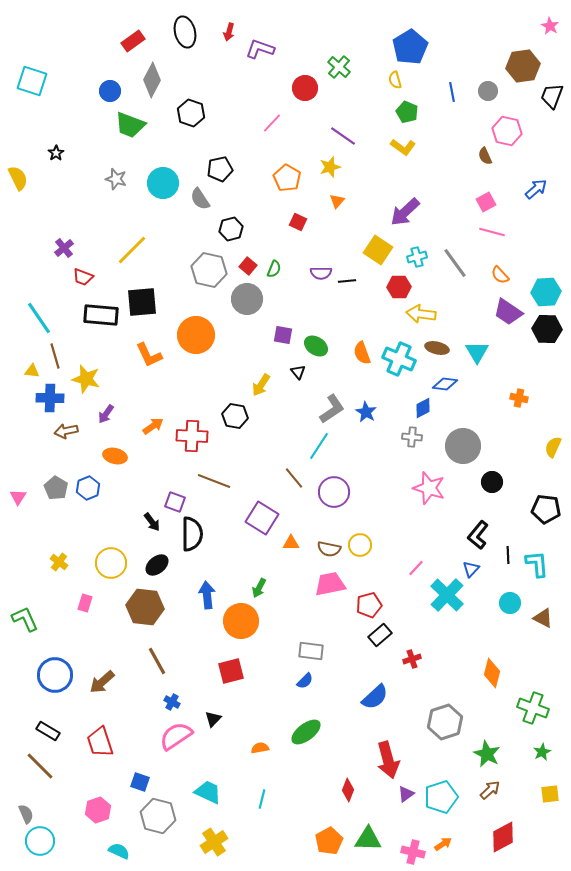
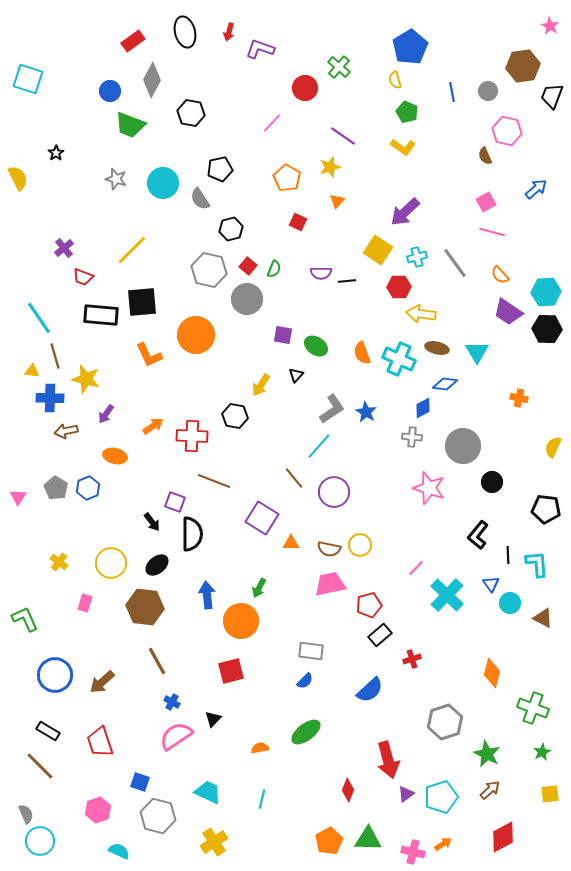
cyan square at (32, 81): moved 4 px left, 2 px up
black hexagon at (191, 113): rotated 8 degrees counterclockwise
black triangle at (298, 372): moved 2 px left, 3 px down; rotated 21 degrees clockwise
cyan line at (319, 446): rotated 8 degrees clockwise
blue triangle at (471, 569): moved 20 px right, 15 px down; rotated 18 degrees counterclockwise
blue semicircle at (375, 697): moved 5 px left, 7 px up
